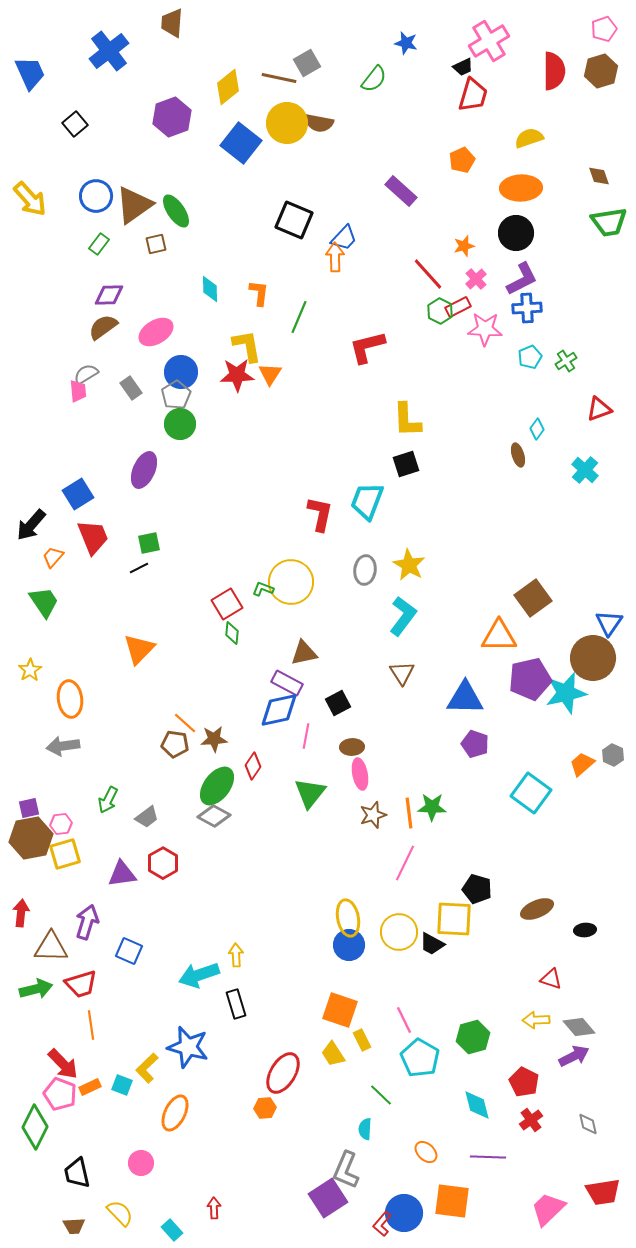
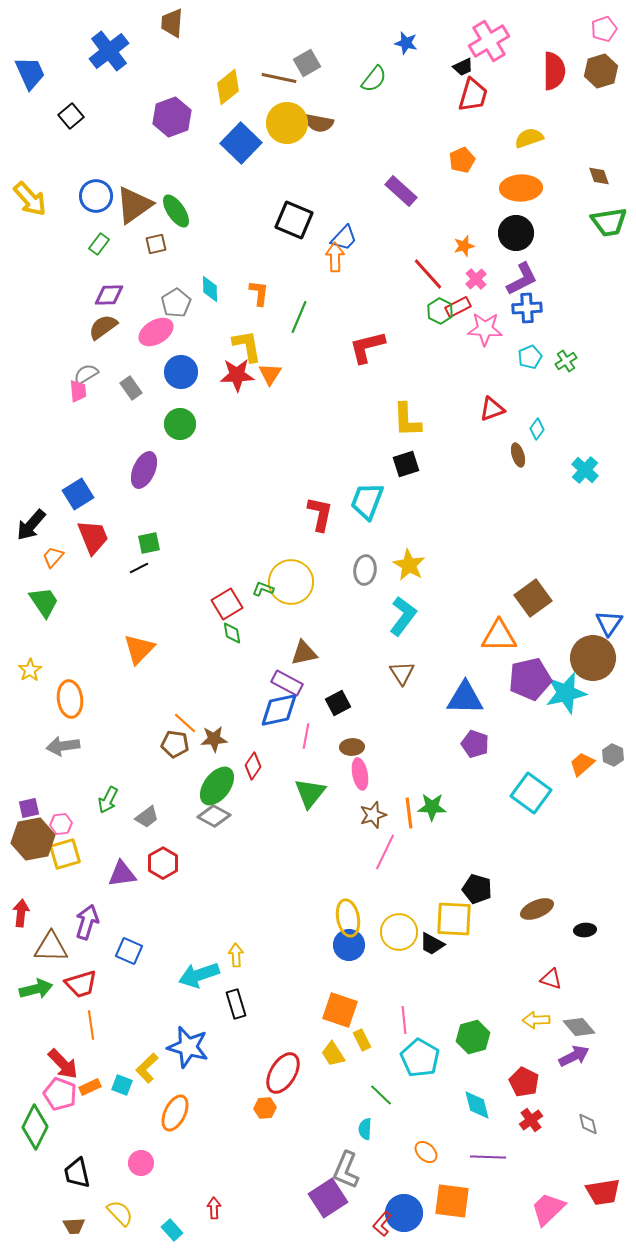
black square at (75, 124): moved 4 px left, 8 px up
blue square at (241, 143): rotated 6 degrees clockwise
gray pentagon at (176, 395): moved 92 px up
red triangle at (599, 409): moved 107 px left
green diamond at (232, 633): rotated 15 degrees counterclockwise
brown hexagon at (31, 838): moved 2 px right, 1 px down
pink line at (405, 863): moved 20 px left, 11 px up
pink line at (404, 1020): rotated 20 degrees clockwise
